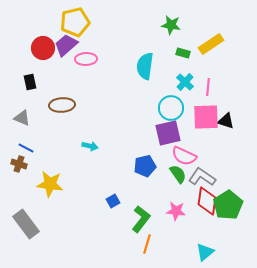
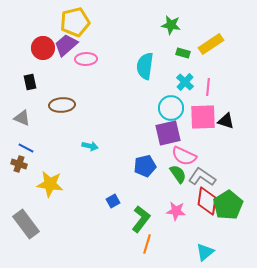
pink square: moved 3 px left
